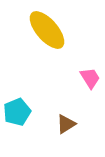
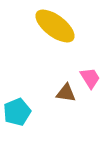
yellow ellipse: moved 8 px right, 4 px up; rotated 12 degrees counterclockwise
brown triangle: moved 31 px up; rotated 40 degrees clockwise
